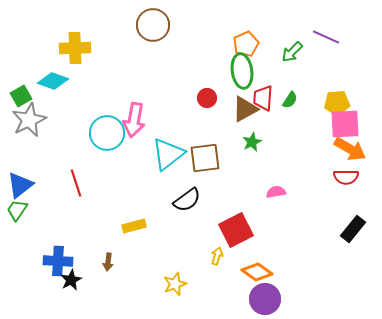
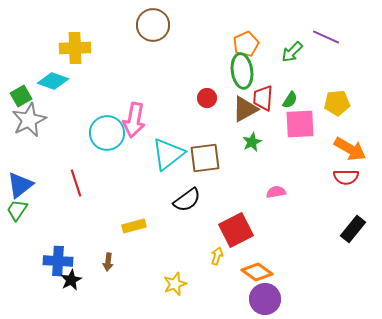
pink square: moved 45 px left
